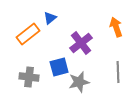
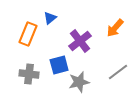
orange arrow: moved 1 px left, 1 px down; rotated 120 degrees counterclockwise
orange rectangle: rotated 30 degrees counterclockwise
purple cross: moved 1 px left, 2 px up
blue square: moved 2 px up
gray line: rotated 55 degrees clockwise
gray cross: moved 3 px up
